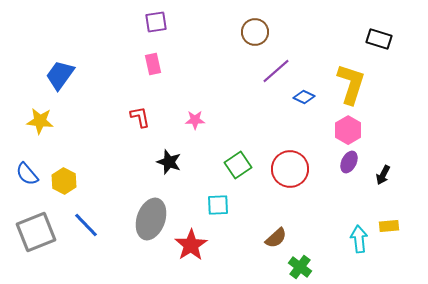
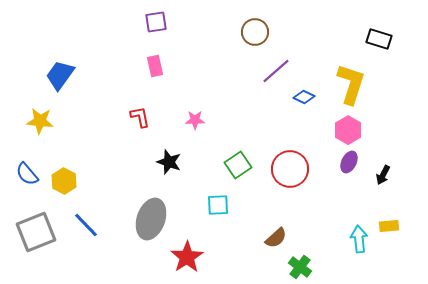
pink rectangle: moved 2 px right, 2 px down
red star: moved 4 px left, 12 px down
